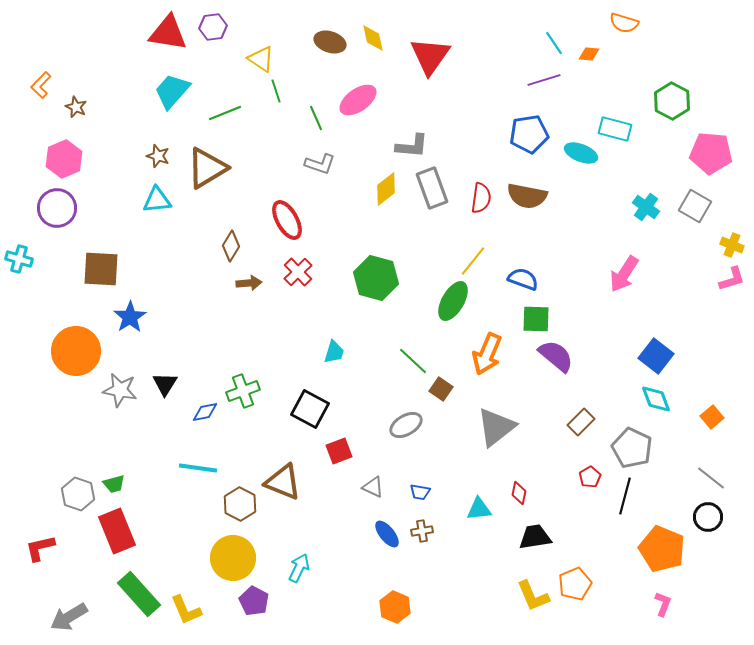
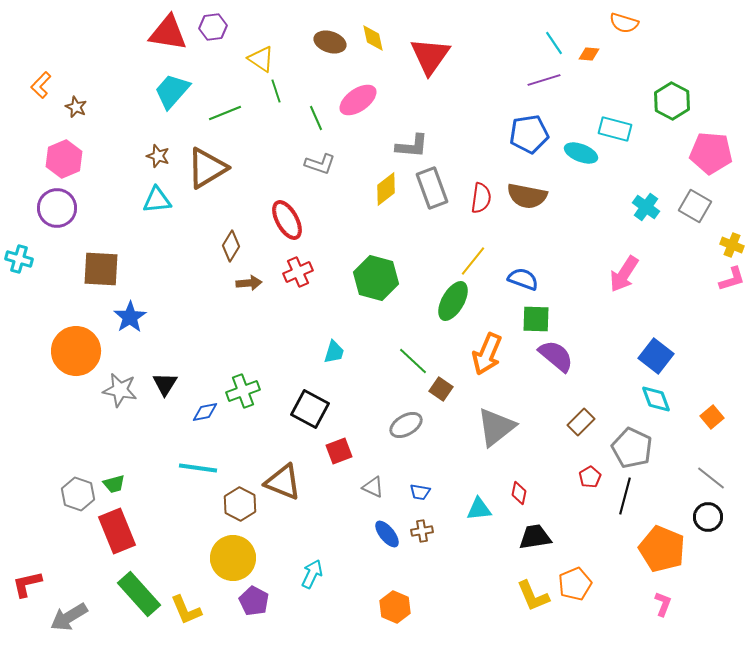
red cross at (298, 272): rotated 20 degrees clockwise
red L-shape at (40, 548): moved 13 px left, 36 px down
cyan arrow at (299, 568): moved 13 px right, 6 px down
